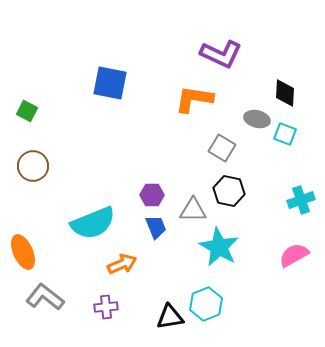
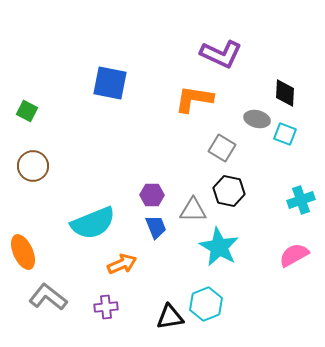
gray L-shape: moved 3 px right
